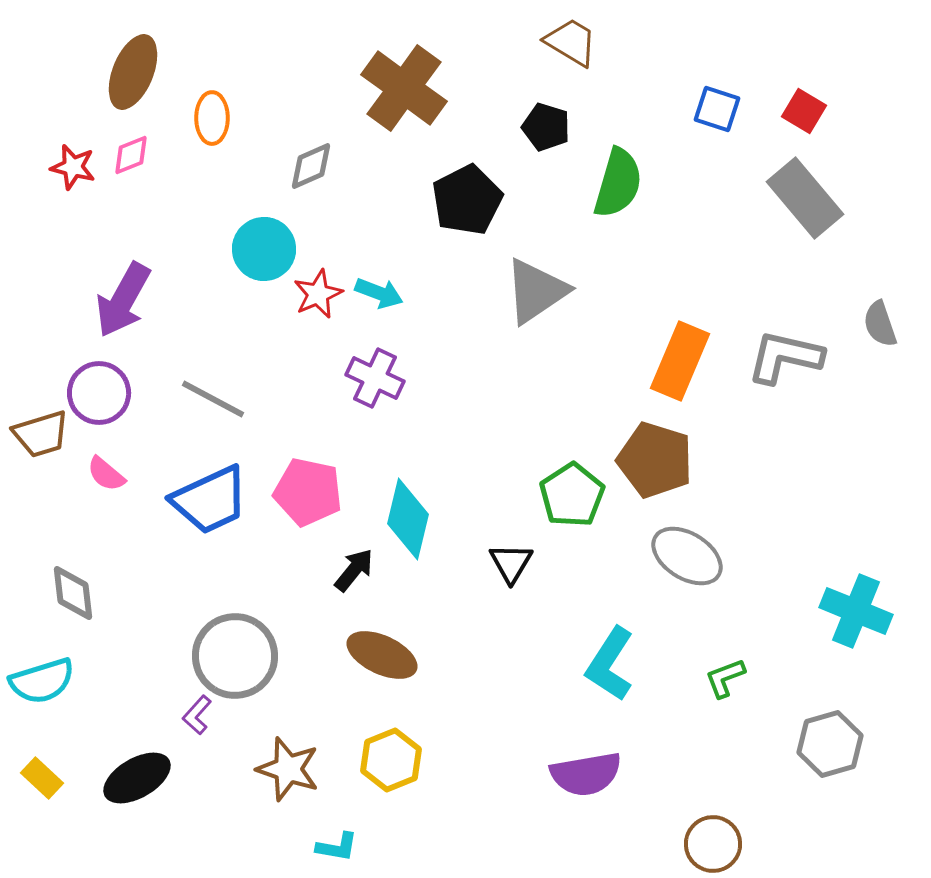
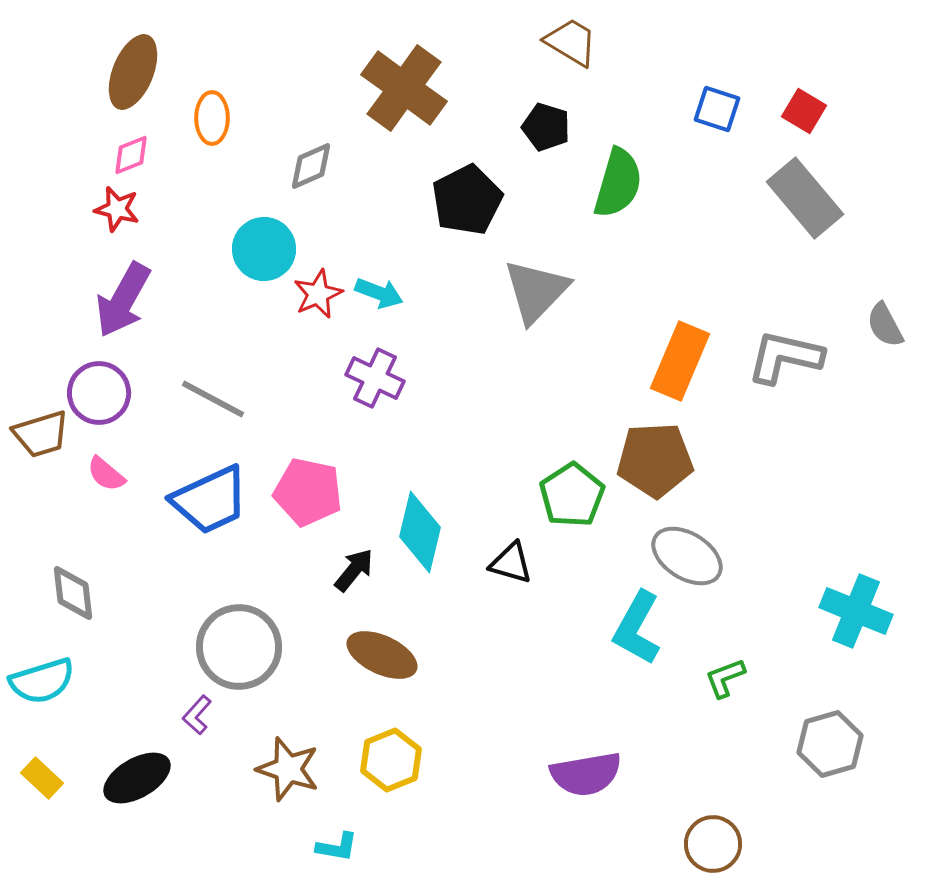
red star at (73, 167): moved 44 px right, 42 px down
gray triangle at (536, 291): rotated 12 degrees counterclockwise
gray semicircle at (880, 324): moved 5 px right, 1 px down; rotated 9 degrees counterclockwise
brown pentagon at (655, 460): rotated 20 degrees counterclockwise
cyan diamond at (408, 519): moved 12 px right, 13 px down
black triangle at (511, 563): rotated 45 degrees counterclockwise
gray circle at (235, 656): moved 4 px right, 9 px up
cyan L-shape at (610, 664): moved 27 px right, 36 px up; rotated 4 degrees counterclockwise
